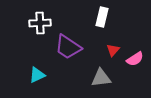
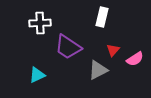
gray triangle: moved 3 px left, 8 px up; rotated 20 degrees counterclockwise
